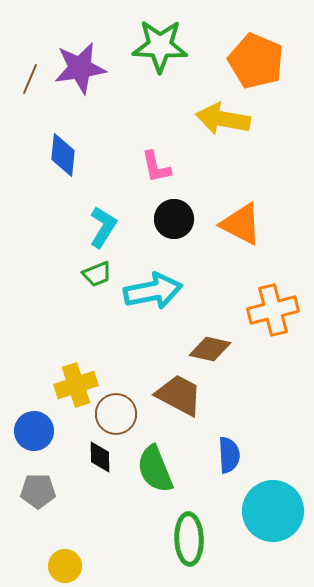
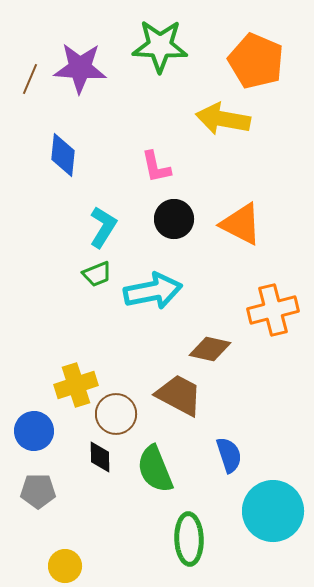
purple star: rotated 12 degrees clockwise
blue semicircle: rotated 15 degrees counterclockwise
